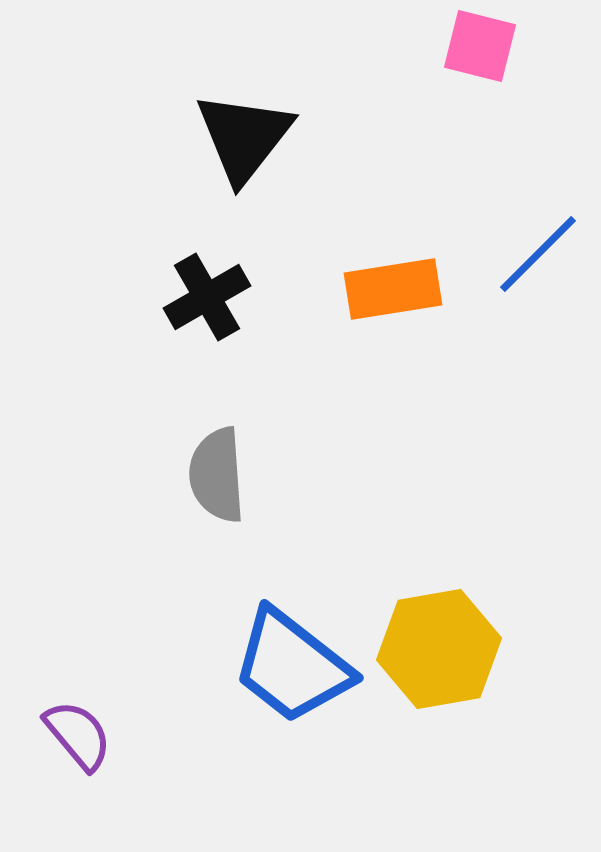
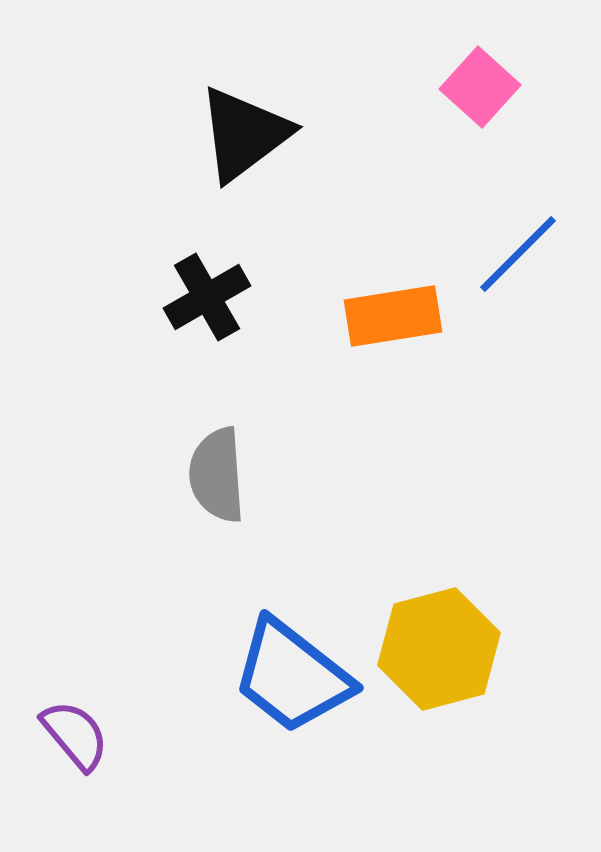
pink square: moved 41 px down; rotated 28 degrees clockwise
black triangle: moved 3 px up; rotated 15 degrees clockwise
blue line: moved 20 px left
orange rectangle: moved 27 px down
yellow hexagon: rotated 5 degrees counterclockwise
blue trapezoid: moved 10 px down
purple semicircle: moved 3 px left
